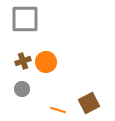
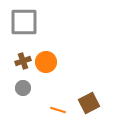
gray square: moved 1 px left, 3 px down
gray circle: moved 1 px right, 1 px up
